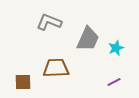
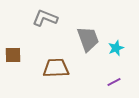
gray L-shape: moved 4 px left, 4 px up
gray trapezoid: rotated 44 degrees counterclockwise
brown square: moved 10 px left, 27 px up
